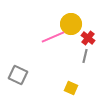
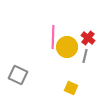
yellow circle: moved 4 px left, 23 px down
pink line: rotated 65 degrees counterclockwise
